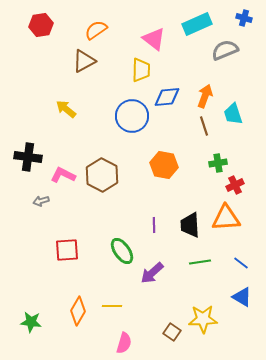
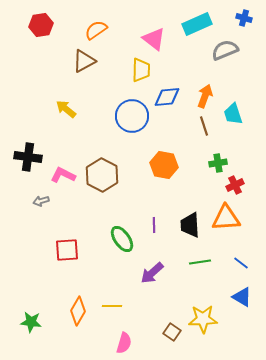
green ellipse: moved 12 px up
